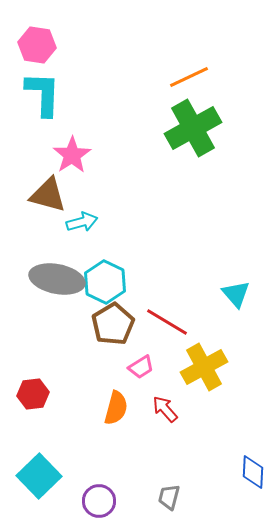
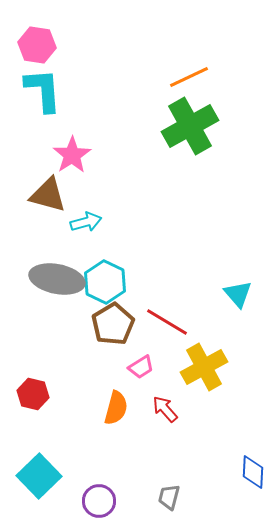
cyan L-shape: moved 4 px up; rotated 6 degrees counterclockwise
green cross: moved 3 px left, 2 px up
cyan arrow: moved 4 px right
cyan triangle: moved 2 px right
red hexagon: rotated 20 degrees clockwise
